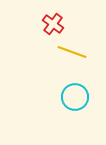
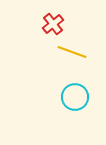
red cross: rotated 15 degrees clockwise
